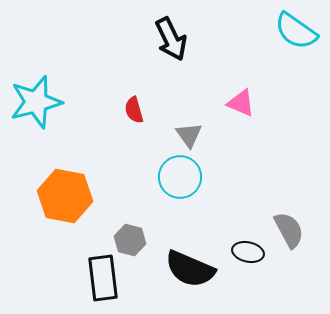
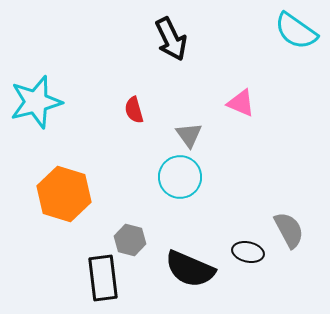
orange hexagon: moved 1 px left, 2 px up; rotated 6 degrees clockwise
